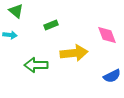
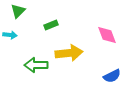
green triangle: moved 2 px right; rotated 35 degrees clockwise
yellow arrow: moved 5 px left
